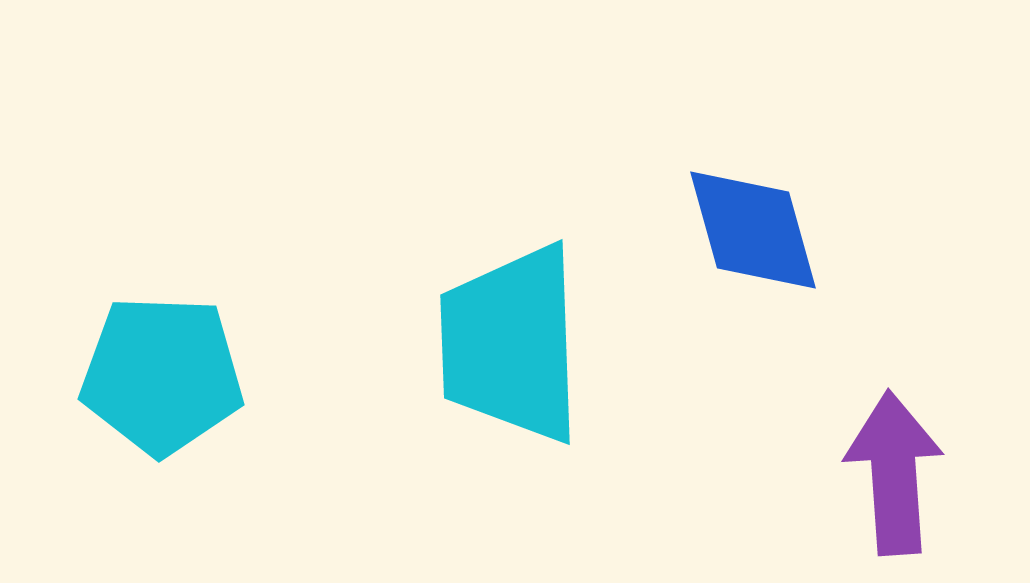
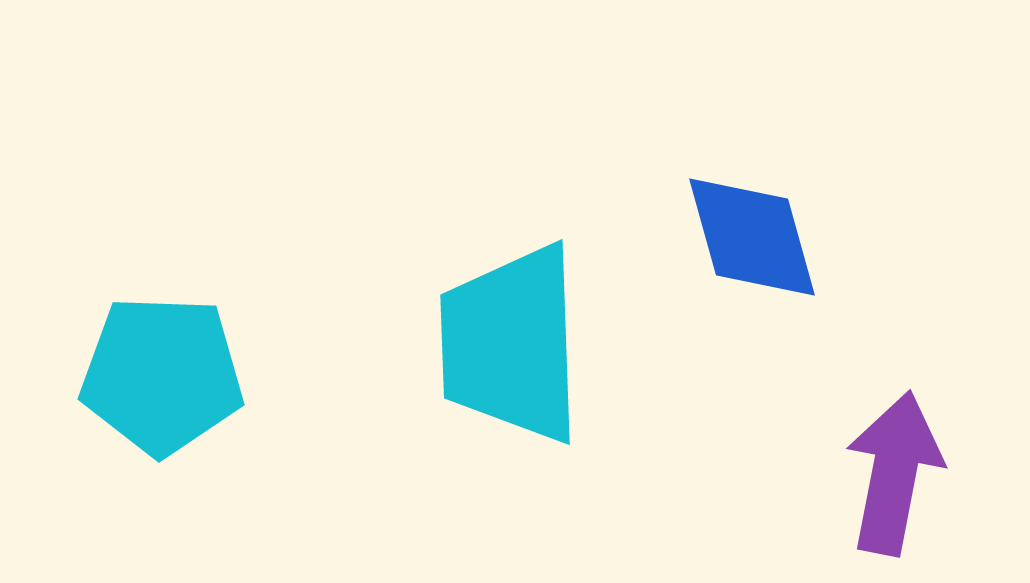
blue diamond: moved 1 px left, 7 px down
purple arrow: rotated 15 degrees clockwise
